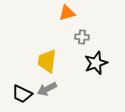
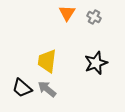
orange triangle: rotated 42 degrees counterclockwise
gray cross: moved 12 px right, 20 px up; rotated 24 degrees clockwise
gray arrow: rotated 66 degrees clockwise
black trapezoid: moved 6 px up; rotated 15 degrees clockwise
